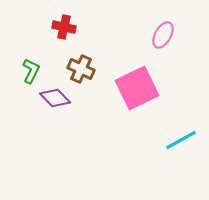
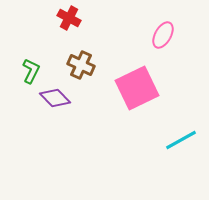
red cross: moved 5 px right, 9 px up; rotated 15 degrees clockwise
brown cross: moved 4 px up
